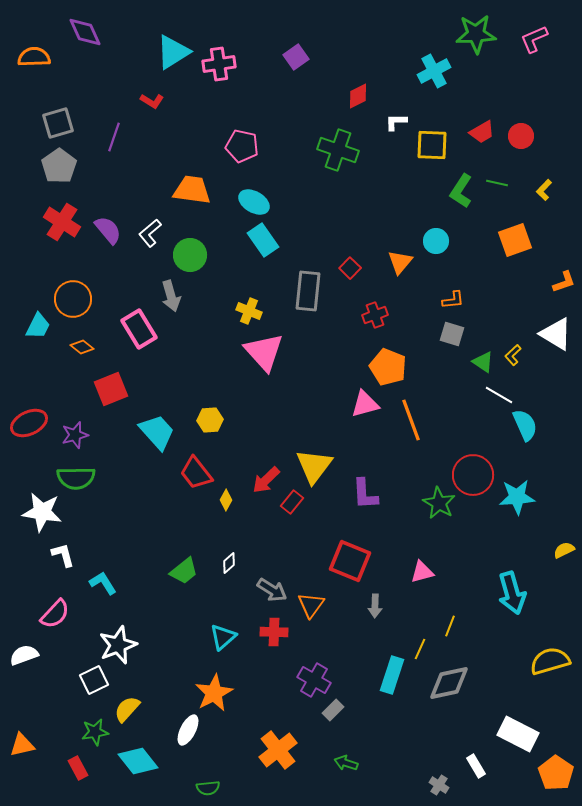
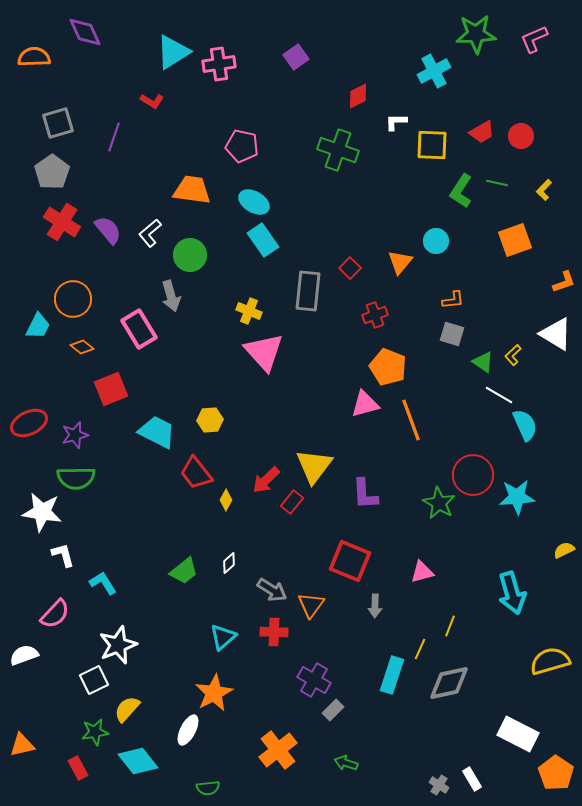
gray pentagon at (59, 166): moved 7 px left, 6 px down
cyan trapezoid at (157, 432): rotated 21 degrees counterclockwise
white rectangle at (476, 766): moved 4 px left, 13 px down
